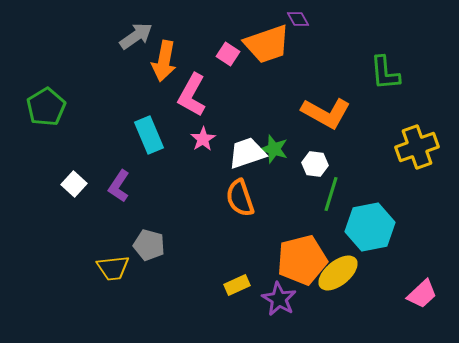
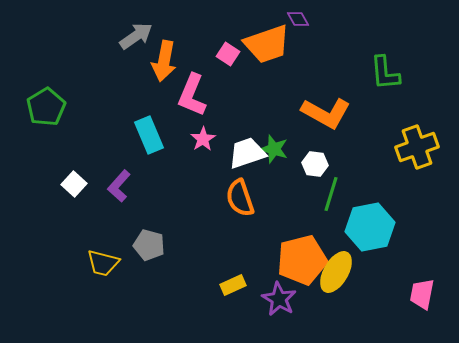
pink L-shape: rotated 6 degrees counterclockwise
purple L-shape: rotated 8 degrees clockwise
yellow trapezoid: moved 10 px left, 5 px up; rotated 20 degrees clockwise
yellow ellipse: moved 2 px left, 1 px up; rotated 21 degrees counterclockwise
yellow rectangle: moved 4 px left
pink trapezoid: rotated 144 degrees clockwise
